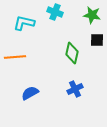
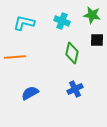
cyan cross: moved 7 px right, 9 px down
